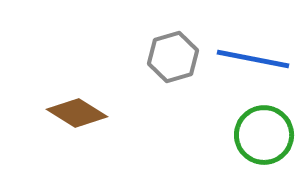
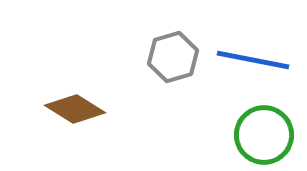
blue line: moved 1 px down
brown diamond: moved 2 px left, 4 px up
